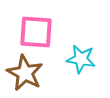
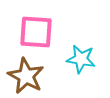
brown star: moved 1 px right, 3 px down
